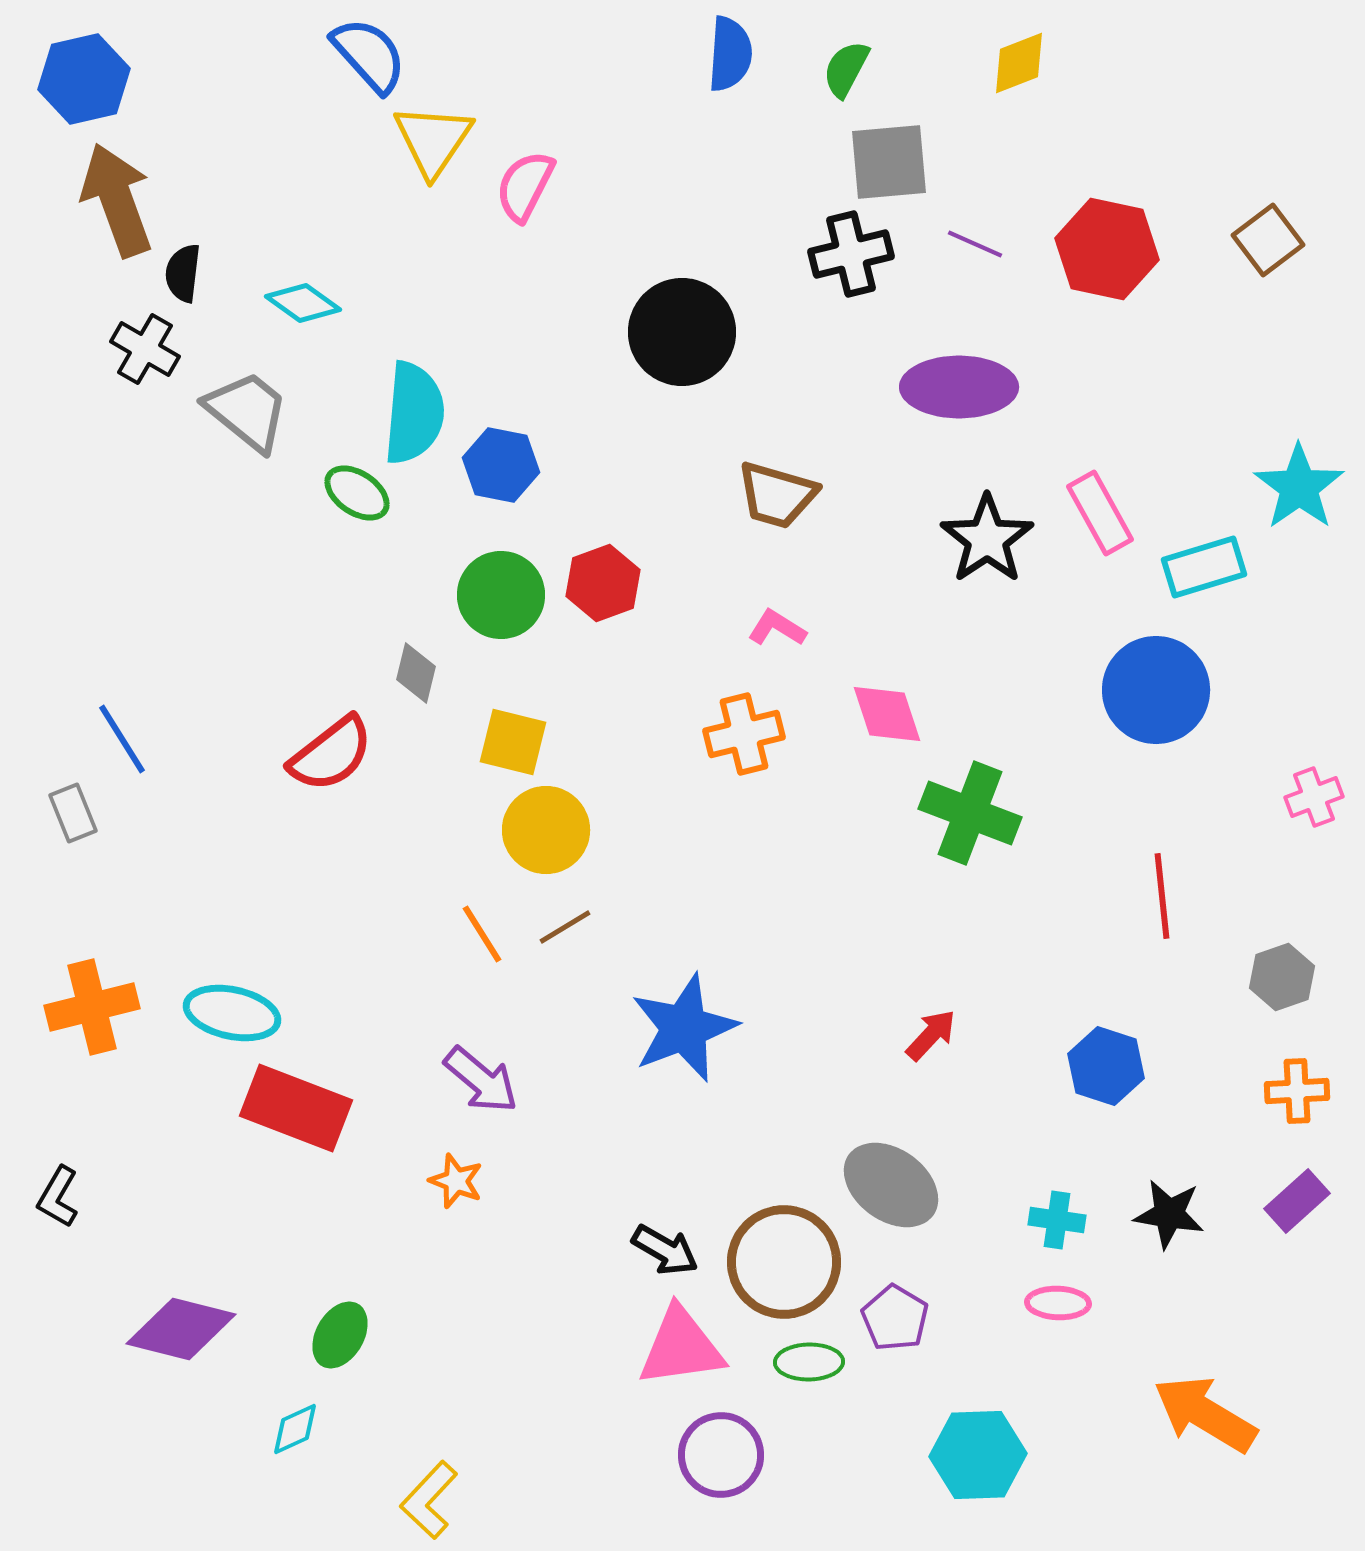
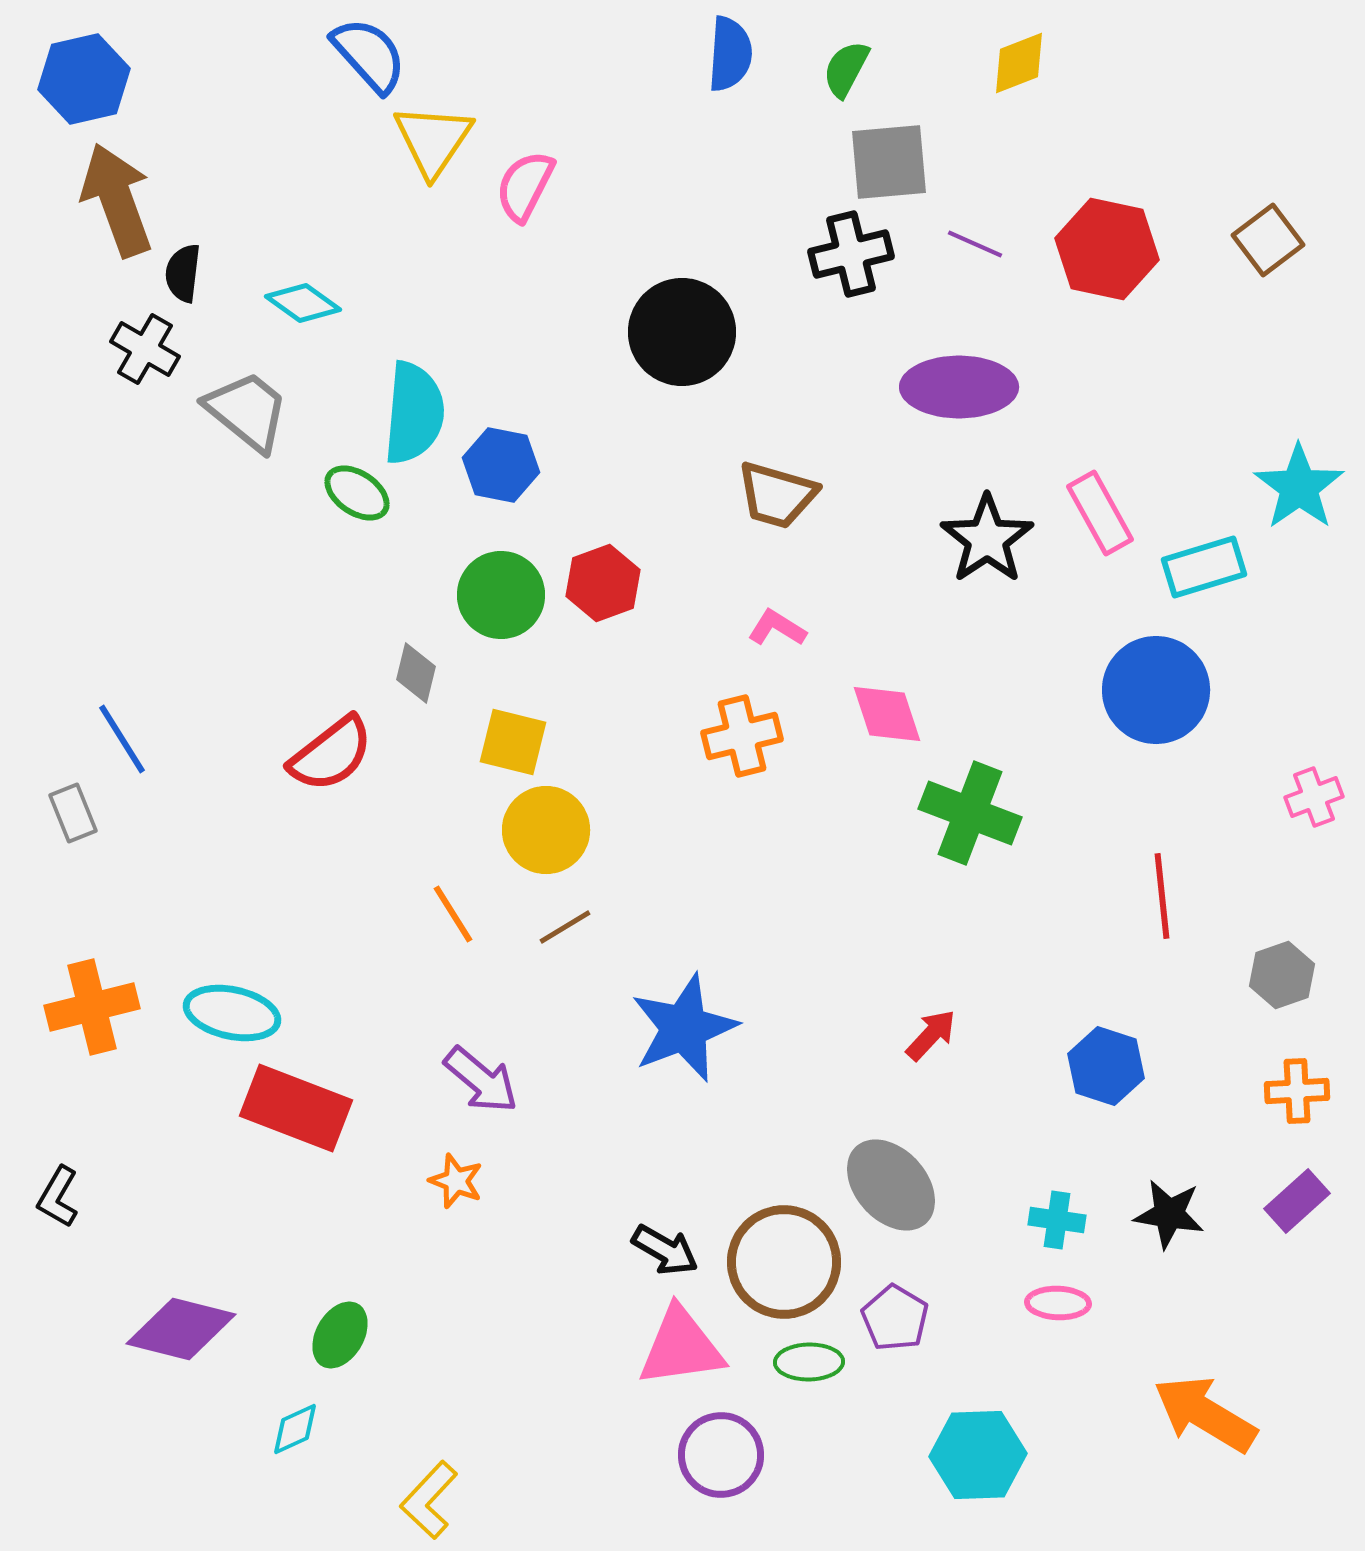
orange cross at (744, 734): moved 2 px left, 2 px down
orange line at (482, 934): moved 29 px left, 20 px up
gray hexagon at (1282, 977): moved 2 px up
gray ellipse at (891, 1185): rotated 12 degrees clockwise
